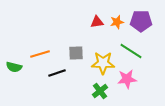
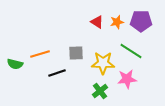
red triangle: rotated 40 degrees clockwise
green semicircle: moved 1 px right, 3 px up
